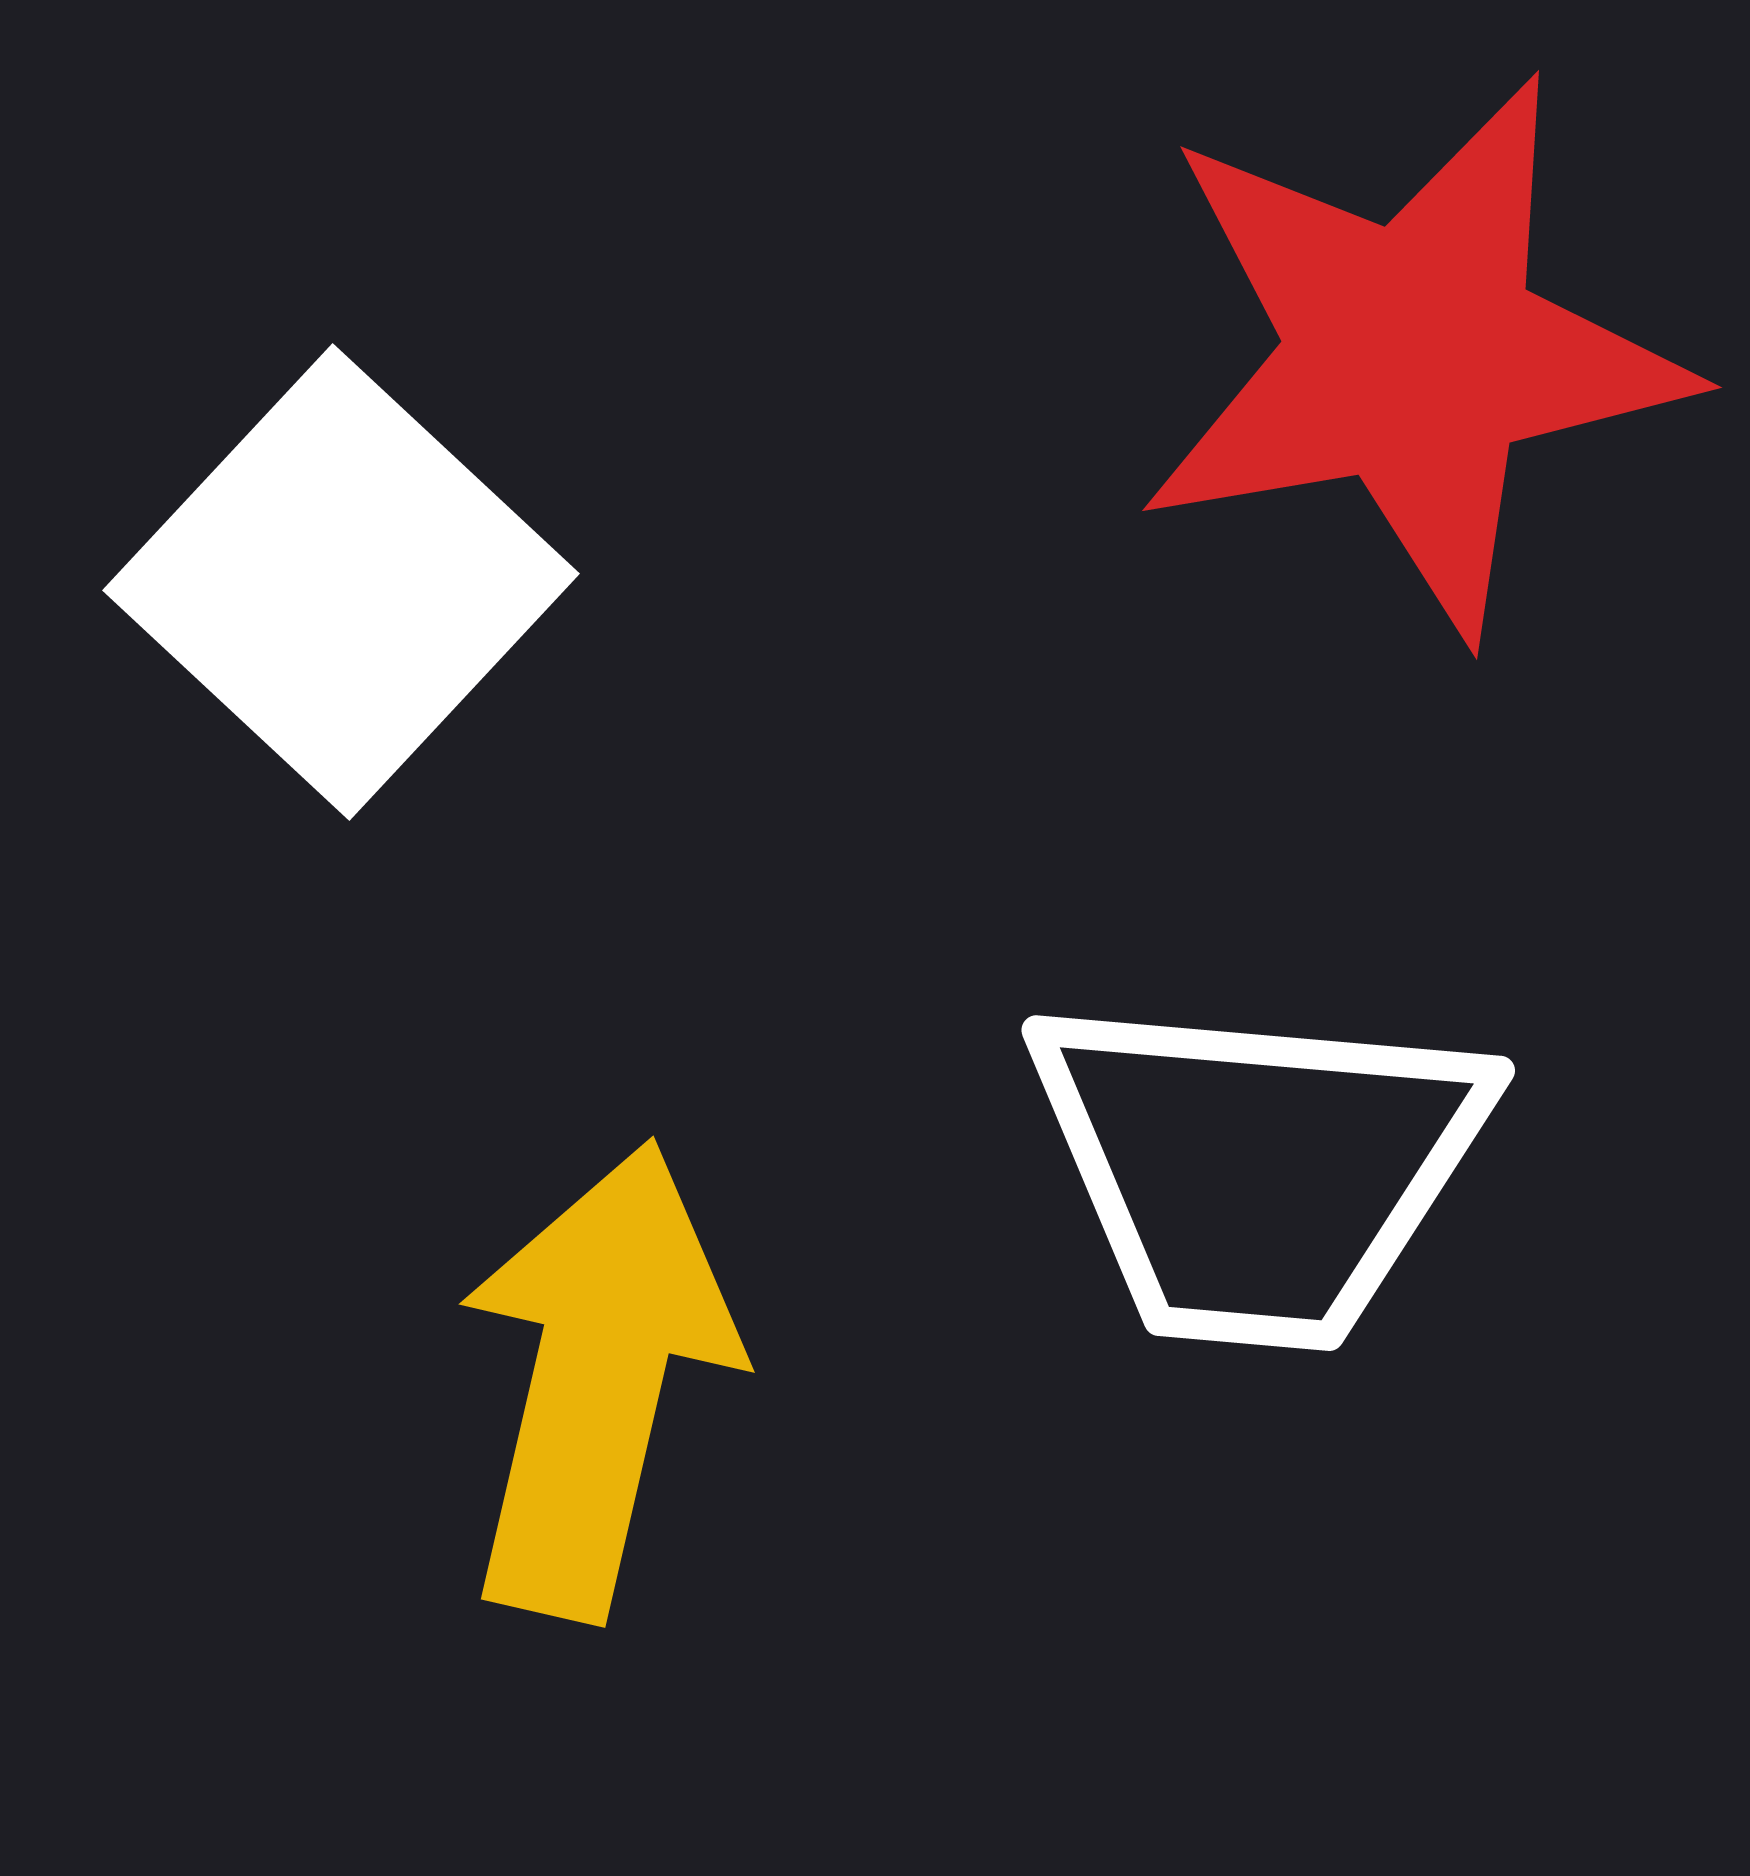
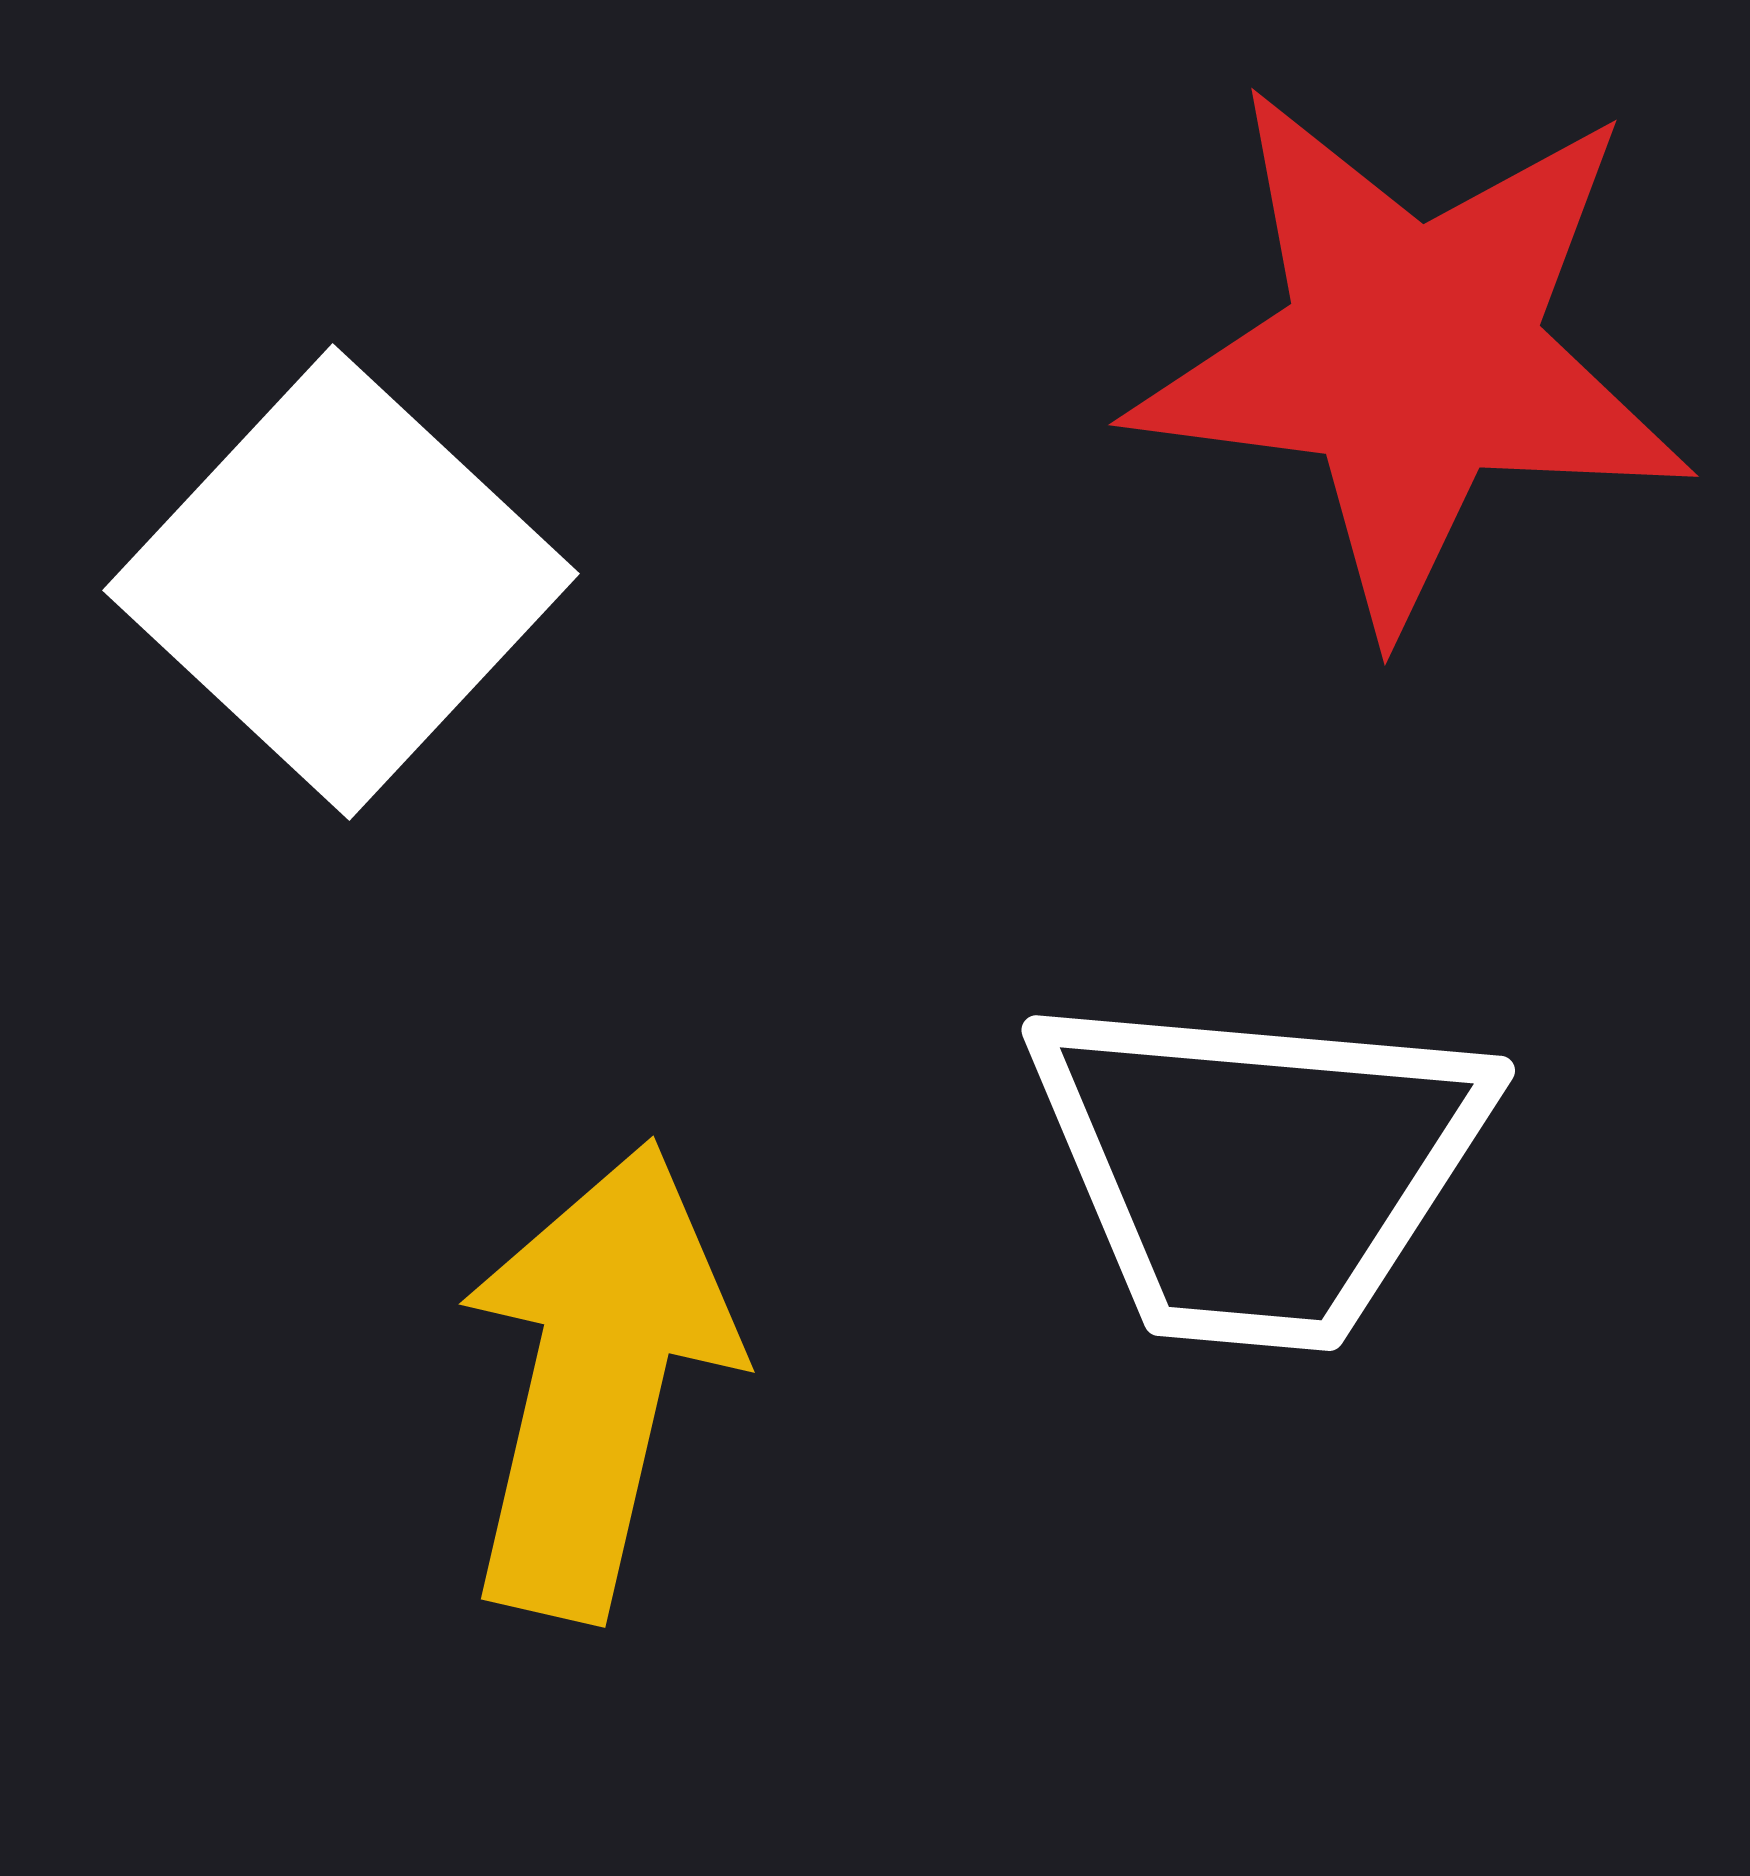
red star: rotated 17 degrees clockwise
